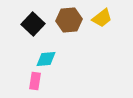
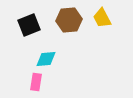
yellow trapezoid: rotated 100 degrees clockwise
black square: moved 4 px left, 1 px down; rotated 25 degrees clockwise
pink rectangle: moved 1 px right, 1 px down
